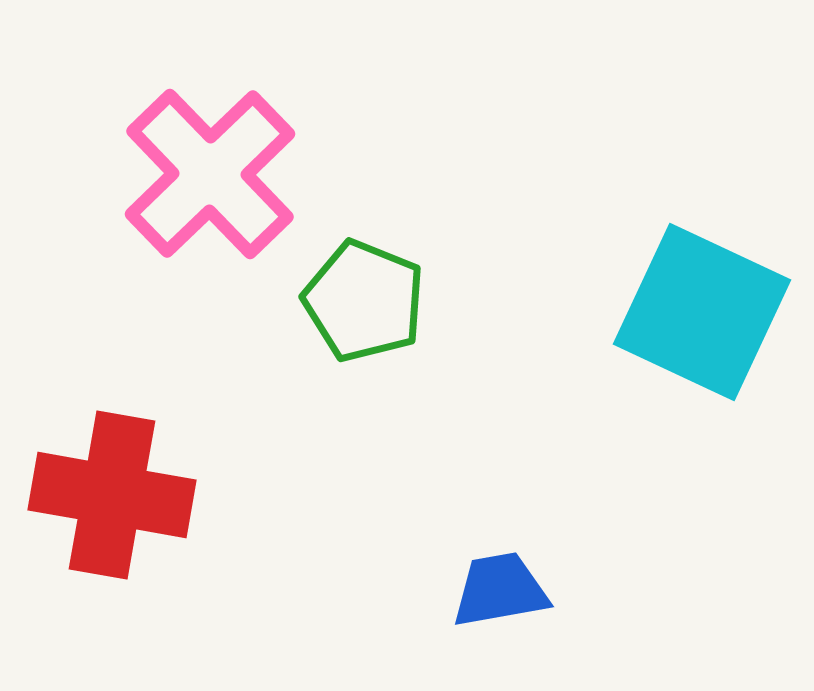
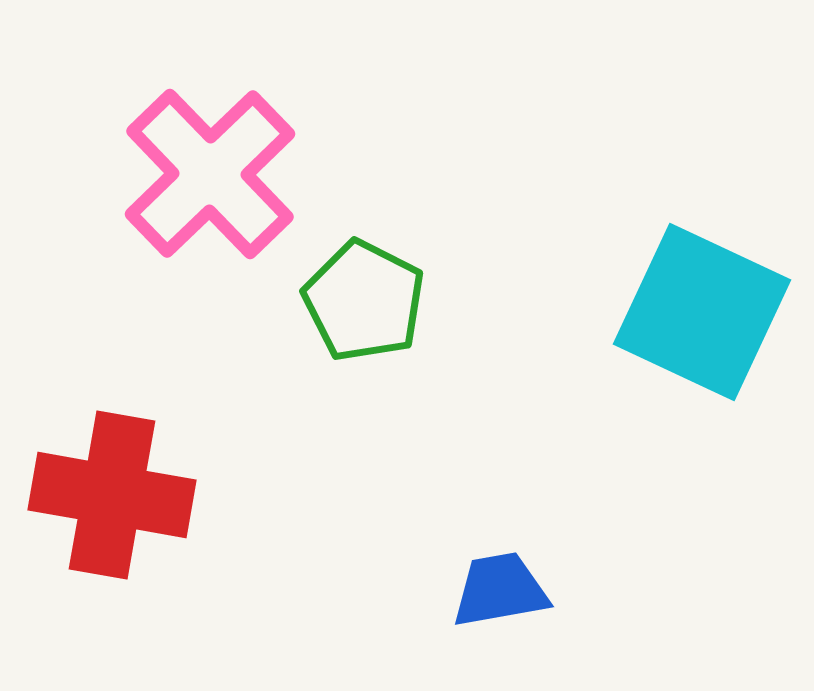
green pentagon: rotated 5 degrees clockwise
